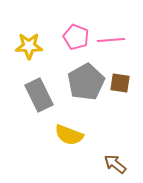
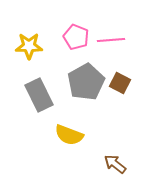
brown square: rotated 20 degrees clockwise
